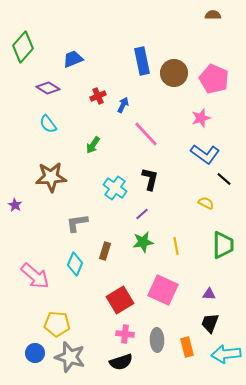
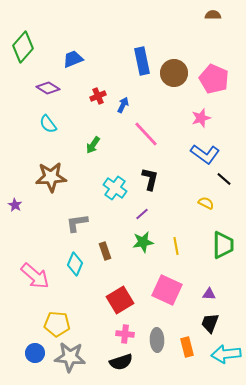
brown rectangle: rotated 36 degrees counterclockwise
pink square: moved 4 px right
gray star: rotated 12 degrees counterclockwise
